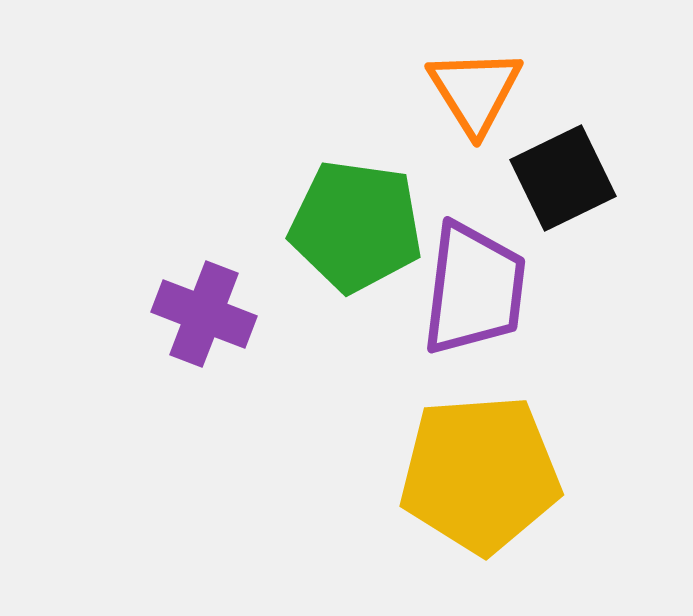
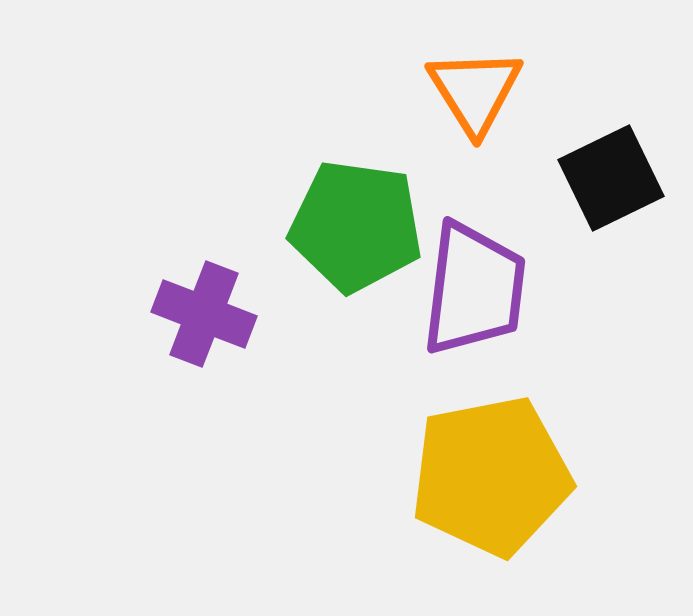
black square: moved 48 px right
yellow pentagon: moved 11 px right, 2 px down; rotated 7 degrees counterclockwise
